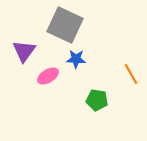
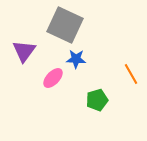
pink ellipse: moved 5 px right, 2 px down; rotated 15 degrees counterclockwise
green pentagon: rotated 25 degrees counterclockwise
